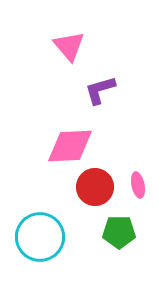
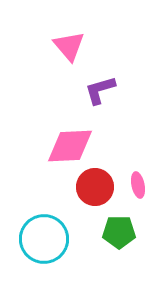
cyan circle: moved 4 px right, 2 px down
